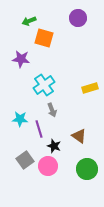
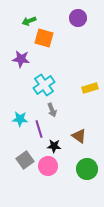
black star: rotated 16 degrees counterclockwise
